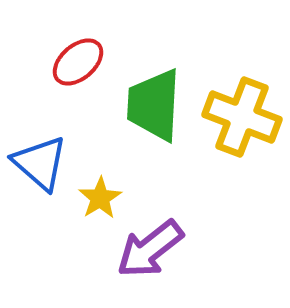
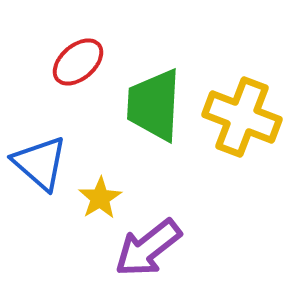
purple arrow: moved 2 px left, 1 px up
